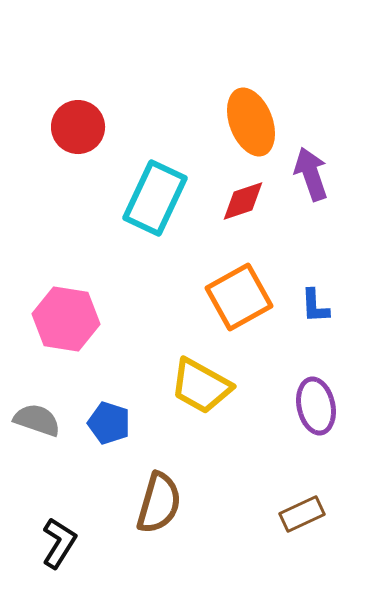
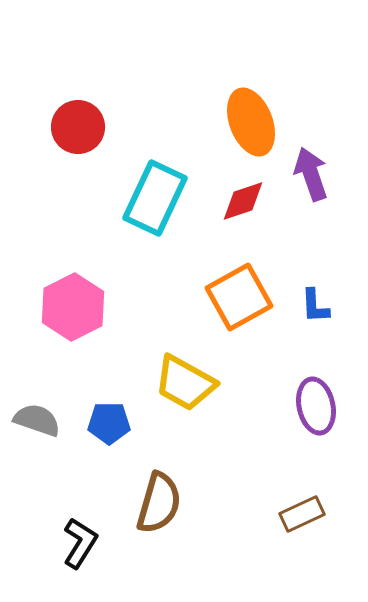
pink hexagon: moved 7 px right, 12 px up; rotated 24 degrees clockwise
yellow trapezoid: moved 16 px left, 3 px up
blue pentagon: rotated 18 degrees counterclockwise
black L-shape: moved 21 px right
